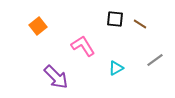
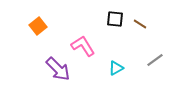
purple arrow: moved 2 px right, 8 px up
